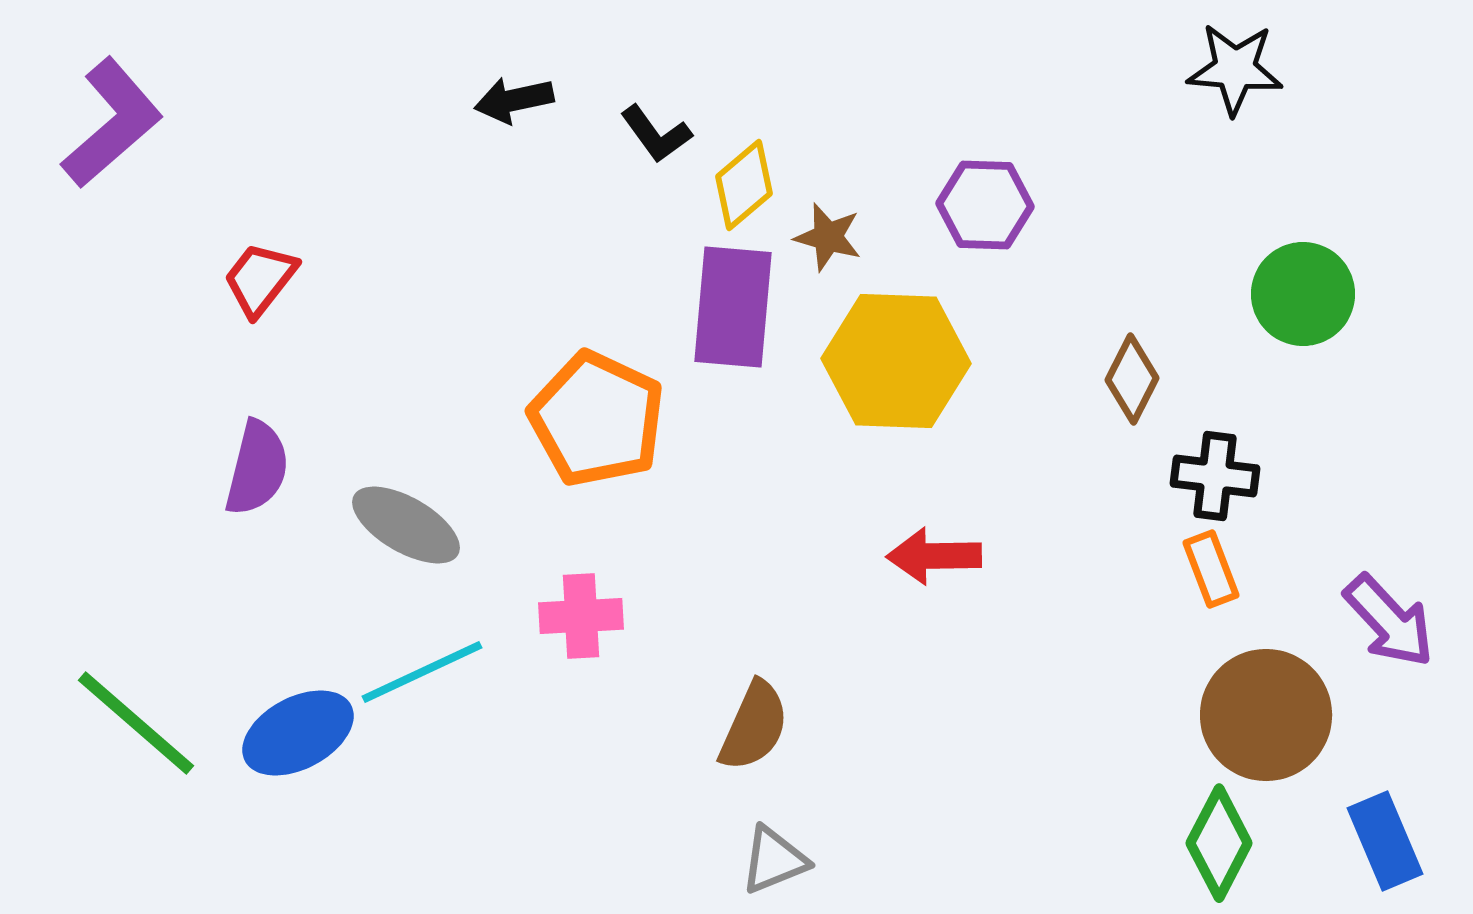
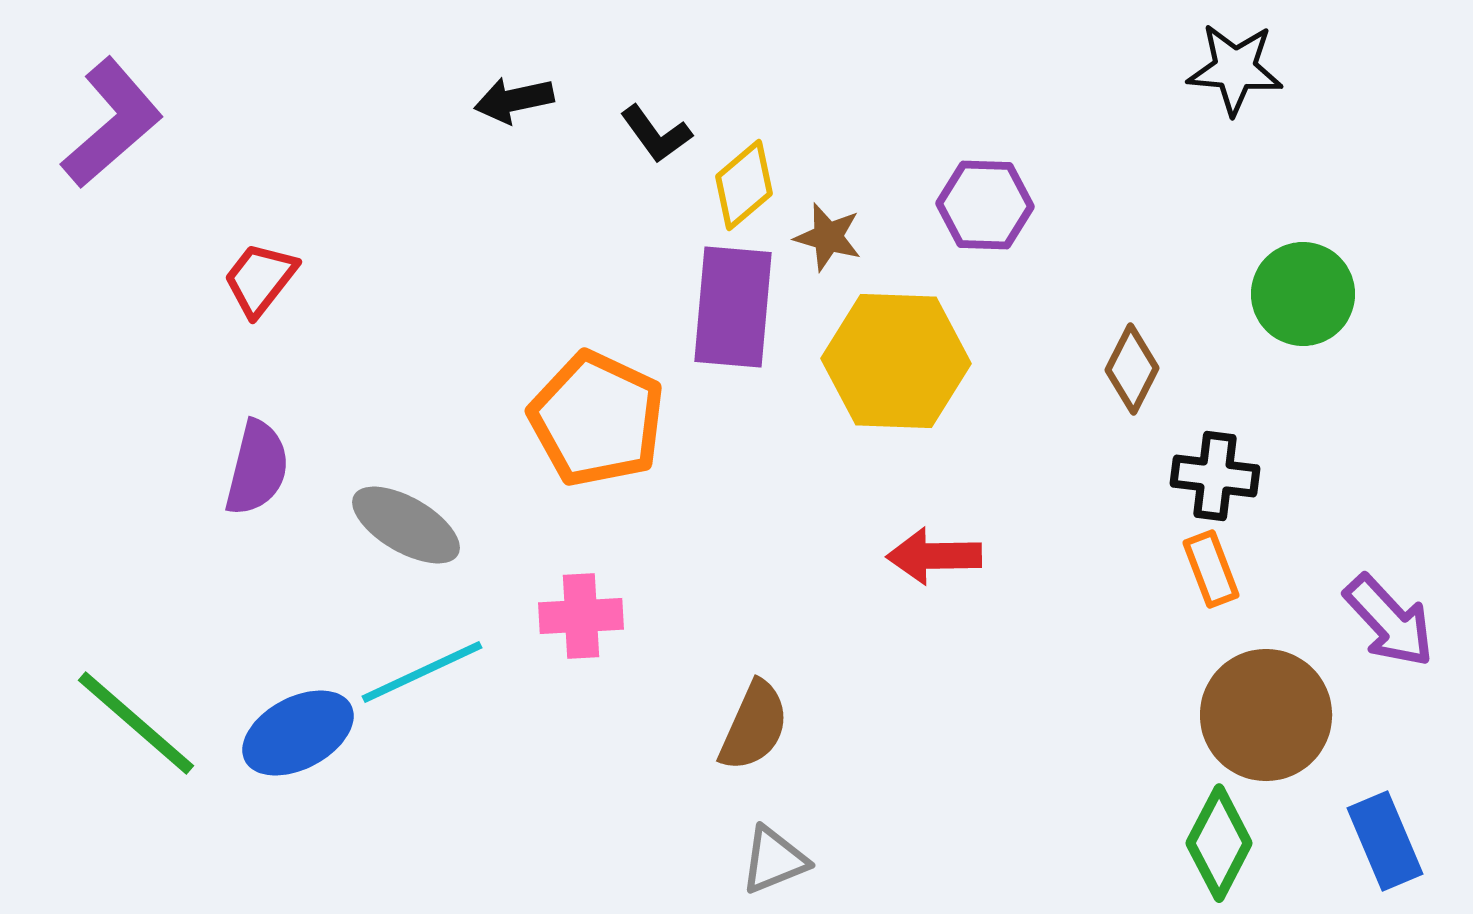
brown diamond: moved 10 px up
